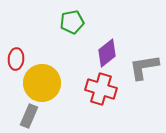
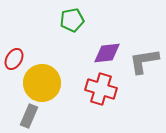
green pentagon: moved 2 px up
purple diamond: rotated 32 degrees clockwise
red ellipse: moved 2 px left; rotated 25 degrees clockwise
gray L-shape: moved 6 px up
